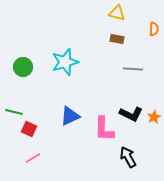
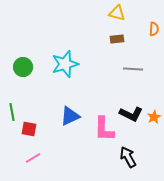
brown rectangle: rotated 16 degrees counterclockwise
cyan star: moved 2 px down
green line: moved 2 px left; rotated 66 degrees clockwise
red square: rotated 14 degrees counterclockwise
